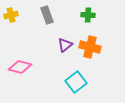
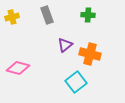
yellow cross: moved 1 px right, 2 px down
orange cross: moved 7 px down
pink diamond: moved 2 px left, 1 px down
